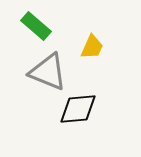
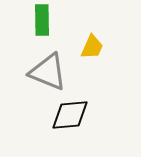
green rectangle: moved 6 px right, 6 px up; rotated 48 degrees clockwise
black diamond: moved 8 px left, 6 px down
